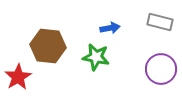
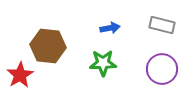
gray rectangle: moved 2 px right, 3 px down
green star: moved 7 px right, 6 px down; rotated 12 degrees counterclockwise
purple circle: moved 1 px right
red star: moved 2 px right, 2 px up
